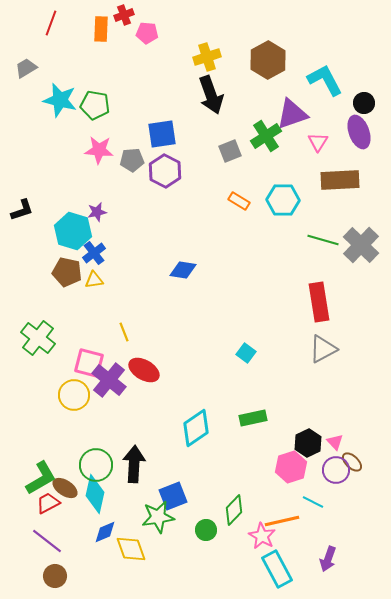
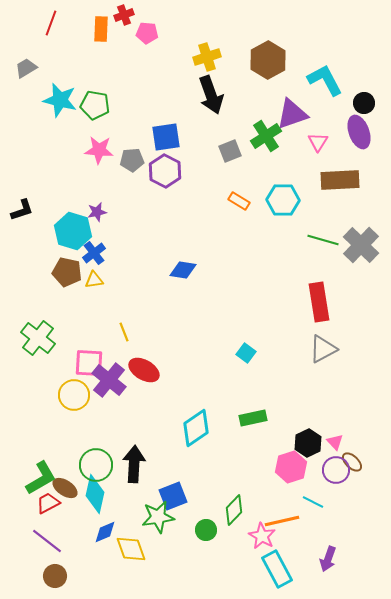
blue square at (162, 134): moved 4 px right, 3 px down
pink square at (89, 363): rotated 12 degrees counterclockwise
